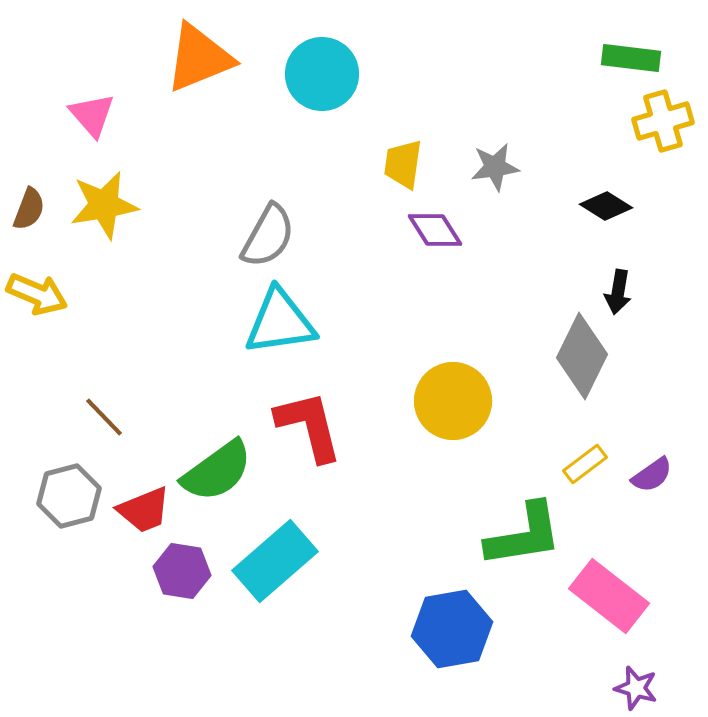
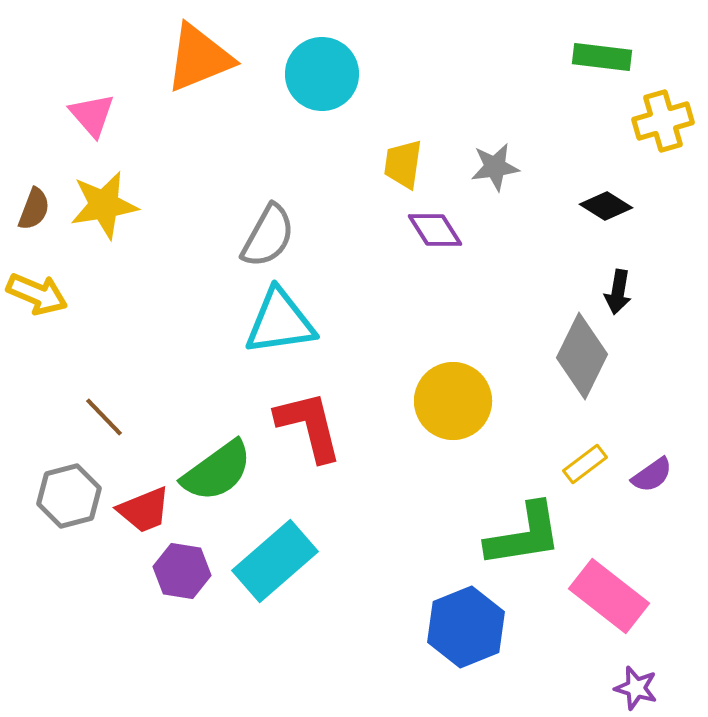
green rectangle: moved 29 px left, 1 px up
brown semicircle: moved 5 px right
blue hexagon: moved 14 px right, 2 px up; rotated 12 degrees counterclockwise
